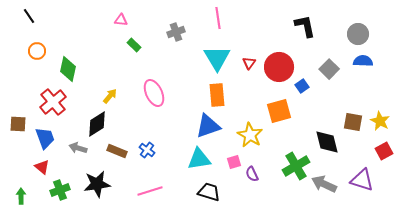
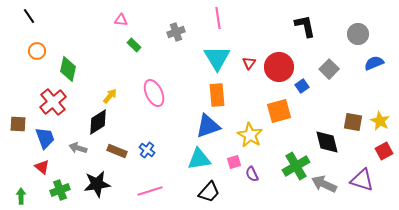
blue semicircle at (363, 61): moved 11 px right, 2 px down; rotated 24 degrees counterclockwise
black diamond at (97, 124): moved 1 px right, 2 px up
black trapezoid at (209, 192): rotated 115 degrees clockwise
